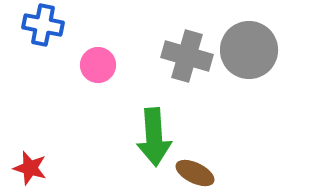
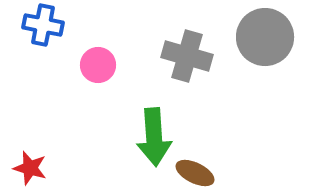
gray circle: moved 16 px right, 13 px up
